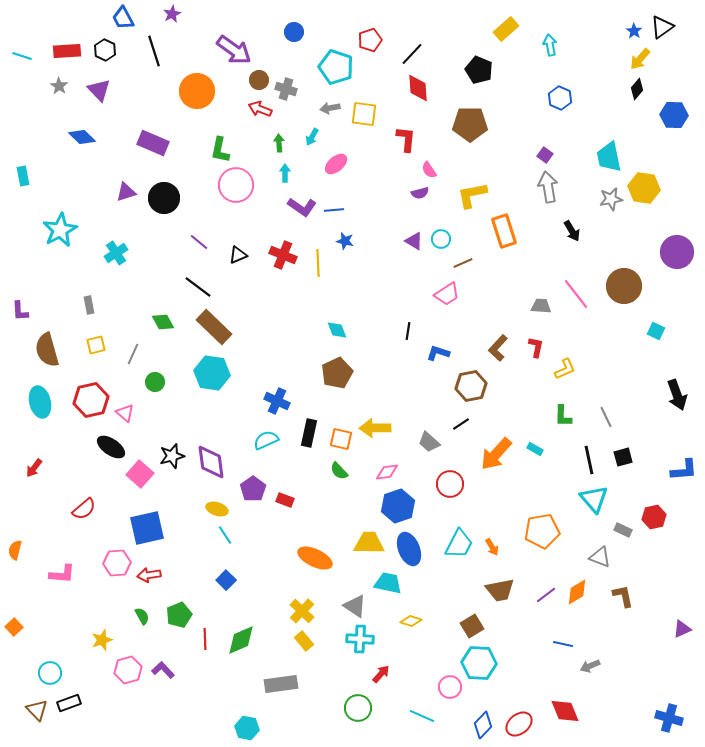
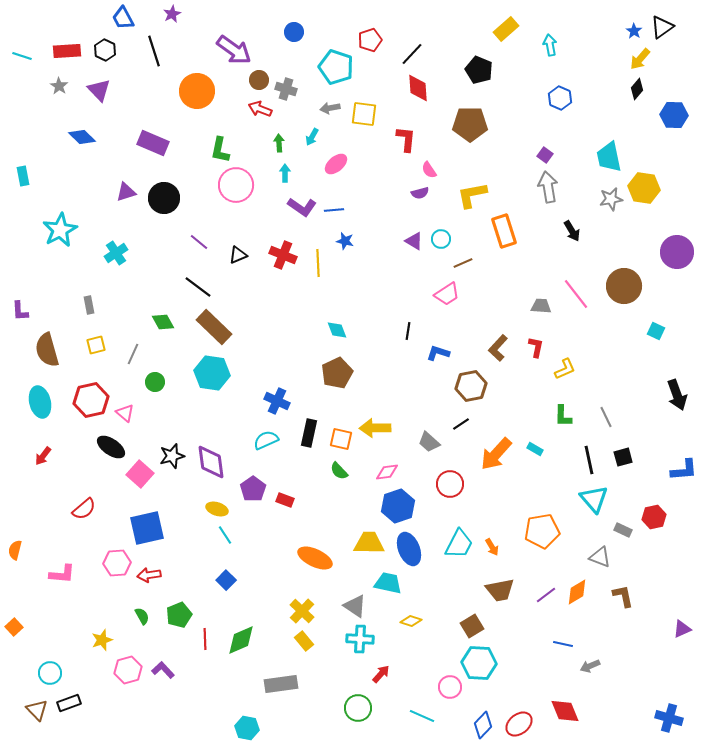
red arrow at (34, 468): moved 9 px right, 12 px up
